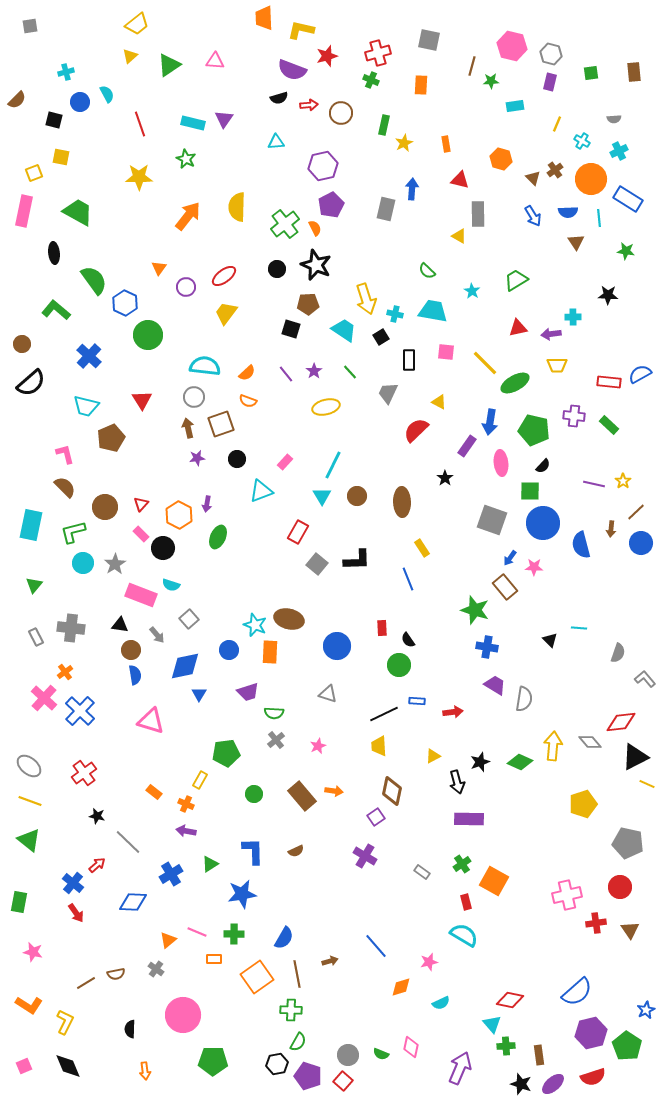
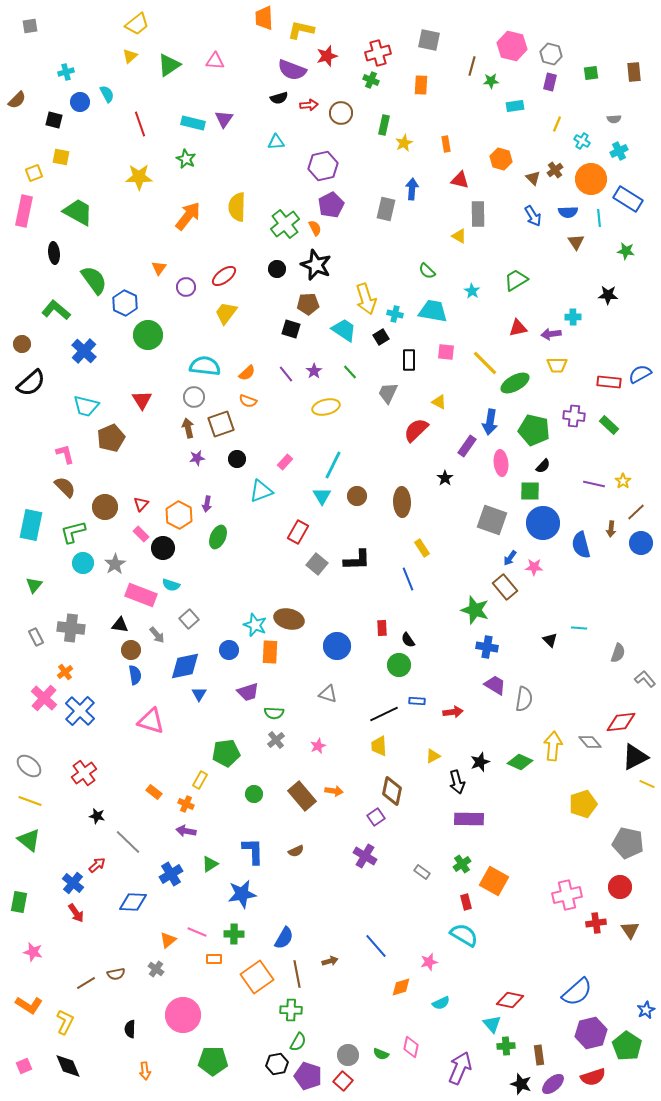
blue cross at (89, 356): moved 5 px left, 5 px up
